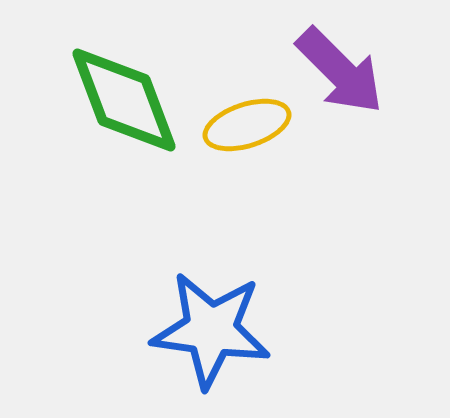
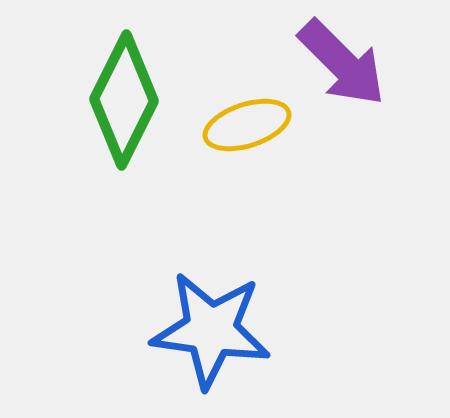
purple arrow: moved 2 px right, 8 px up
green diamond: rotated 47 degrees clockwise
